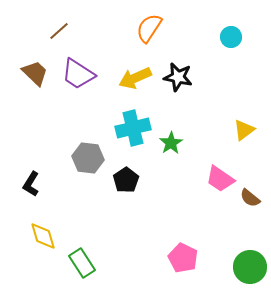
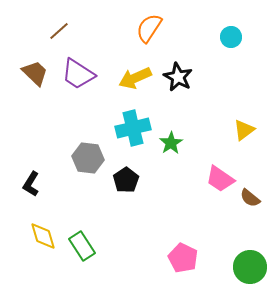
black star: rotated 16 degrees clockwise
green rectangle: moved 17 px up
